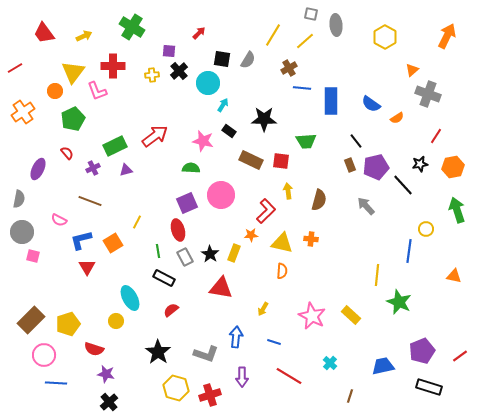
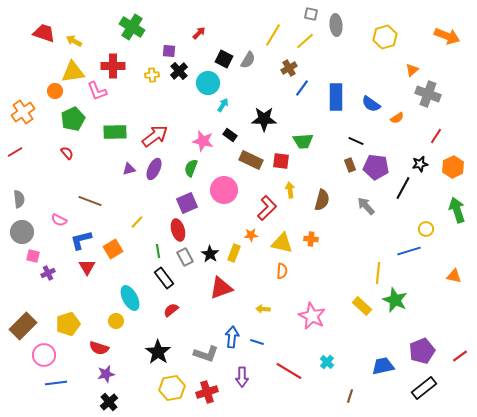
red trapezoid at (44, 33): rotated 145 degrees clockwise
yellow arrow at (84, 36): moved 10 px left, 5 px down; rotated 126 degrees counterclockwise
orange arrow at (447, 36): rotated 85 degrees clockwise
yellow hexagon at (385, 37): rotated 15 degrees clockwise
black square at (222, 59): moved 2 px right; rotated 18 degrees clockwise
red line at (15, 68): moved 84 px down
yellow triangle at (73, 72): rotated 45 degrees clockwise
blue line at (302, 88): rotated 60 degrees counterclockwise
blue rectangle at (331, 101): moved 5 px right, 4 px up
black rectangle at (229, 131): moved 1 px right, 4 px down
green trapezoid at (306, 141): moved 3 px left
black line at (356, 141): rotated 28 degrees counterclockwise
green rectangle at (115, 146): moved 14 px up; rotated 25 degrees clockwise
purple pentagon at (376, 167): rotated 20 degrees clockwise
orange hexagon at (453, 167): rotated 15 degrees counterclockwise
purple cross at (93, 168): moved 45 px left, 105 px down
green semicircle at (191, 168): rotated 72 degrees counterclockwise
purple ellipse at (38, 169): moved 116 px right
purple triangle at (126, 170): moved 3 px right, 1 px up
black line at (403, 185): moved 3 px down; rotated 70 degrees clockwise
yellow arrow at (288, 191): moved 2 px right, 1 px up
pink circle at (221, 195): moved 3 px right, 5 px up
gray semicircle at (19, 199): rotated 18 degrees counterclockwise
brown semicircle at (319, 200): moved 3 px right
red L-shape at (266, 211): moved 1 px right, 3 px up
yellow line at (137, 222): rotated 16 degrees clockwise
orange square at (113, 243): moved 6 px down
blue line at (409, 251): rotated 65 degrees clockwise
yellow line at (377, 275): moved 1 px right, 2 px up
black rectangle at (164, 278): rotated 25 degrees clockwise
red triangle at (221, 288): rotated 30 degrees counterclockwise
green star at (399, 302): moved 4 px left, 2 px up
yellow arrow at (263, 309): rotated 64 degrees clockwise
yellow rectangle at (351, 315): moved 11 px right, 9 px up
brown rectangle at (31, 320): moved 8 px left, 6 px down
blue arrow at (236, 337): moved 4 px left
blue line at (274, 342): moved 17 px left
red semicircle at (94, 349): moved 5 px right, 1 px up
cyan cross at (330, 363): moved 3 px left, 1 px up
purple star at (106, 374): rotated 24 degrees counterclockwise
red line at (289, 376): moved 5 px up
blue line at (56, 383): rotated 10 degrees counterclockwise
black rectangle at (429, 387): moved 5 px left, 1 px down; rotated 55 degrees counterclockwise
yellow hexagon at (176, 388): moved 4 px left; rotated 25 degrees counterclockwise
red cross at (210, 395): moved 3 px left, 3 px up
